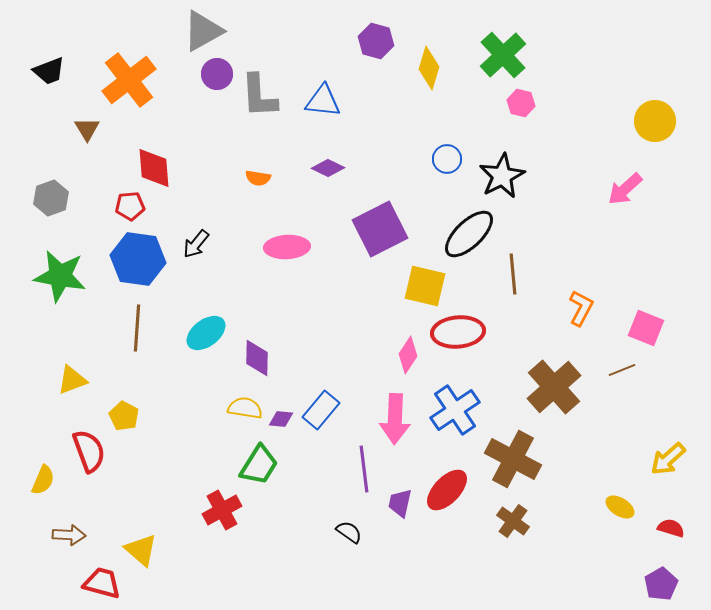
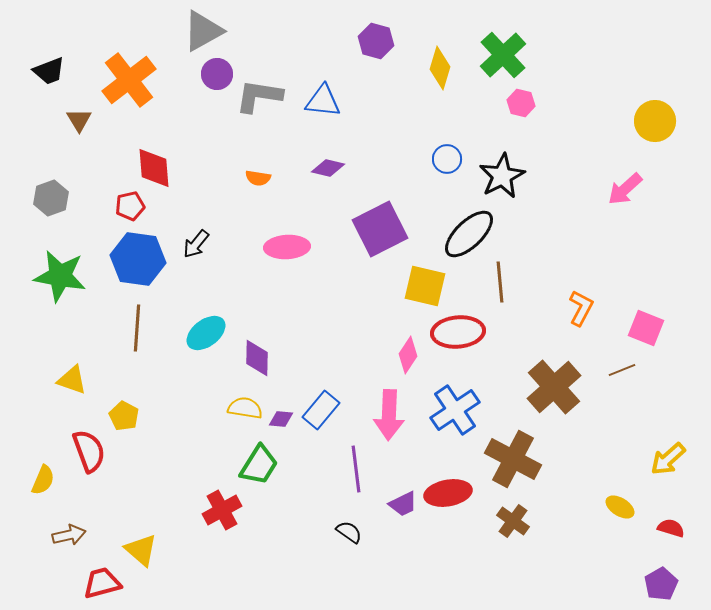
yellow diamond at (429, 68): moved 11 px right
gray L-shape at (259, 96): rotated 102 degrees clockwise
brown triangle at (87, 129): moved 8 px left, 9 px up
purple diamond at (328, 168): rotated 12 degrees counterclockwise
red pentagon at (130, 206): rotated 8 degrees counterclockwise
brown line at (513, 274): moved 13 px left, 8 px down
yellow triangle at (72, 380): rotated 40 degrees clockwise
pink arrow at (395, 419): moved 6 px left, 4 px up
purple line at (364, 469): moved 8 px left
red ellipse at (447, 490): moved 1 px right, 3 px down; rotated 36 degrees clockwise
purple trapezoid at (400, 503): moved 3 px right, 1 px down; rotated 128 degrees counterclockwise
brown arrow at (69, 535): rotated 16 degrees counterclockwise
red trapezoid at (102, 583): rotated 30 degrees counterclockwise
